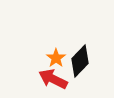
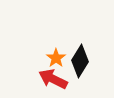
black diamond: rotated 12 degrees counterclockwise
